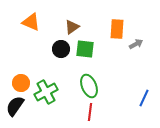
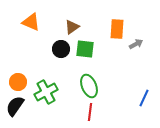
orange circle: moved 3 px left, 1 px up
